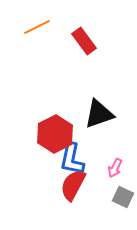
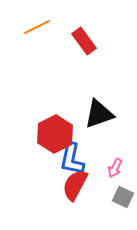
red semicircle: moved 2 px right
